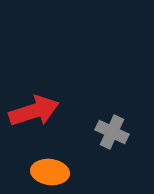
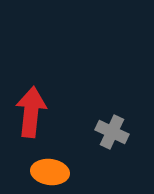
red arrow: moved 3 px left, 1 px down; rotated 66 degrees counterclockwise
